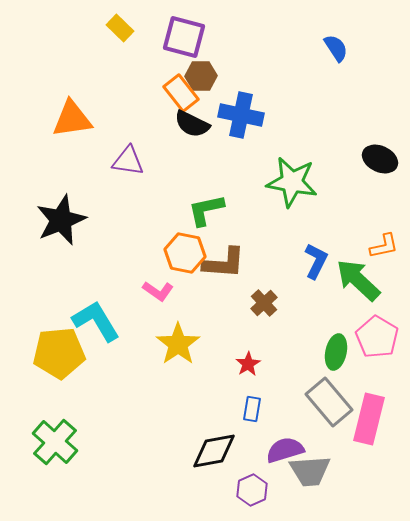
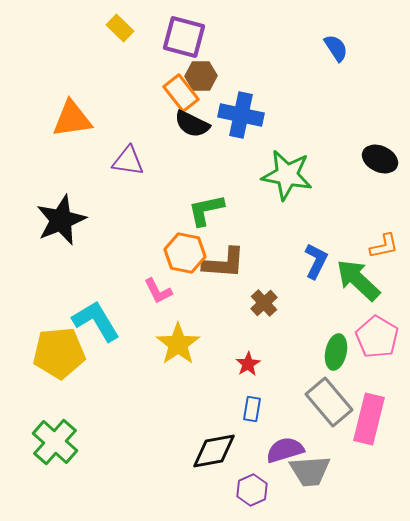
green star: moved 5 px left, 7 px up
pink L-shape: rotated 28 degrees clockwise
